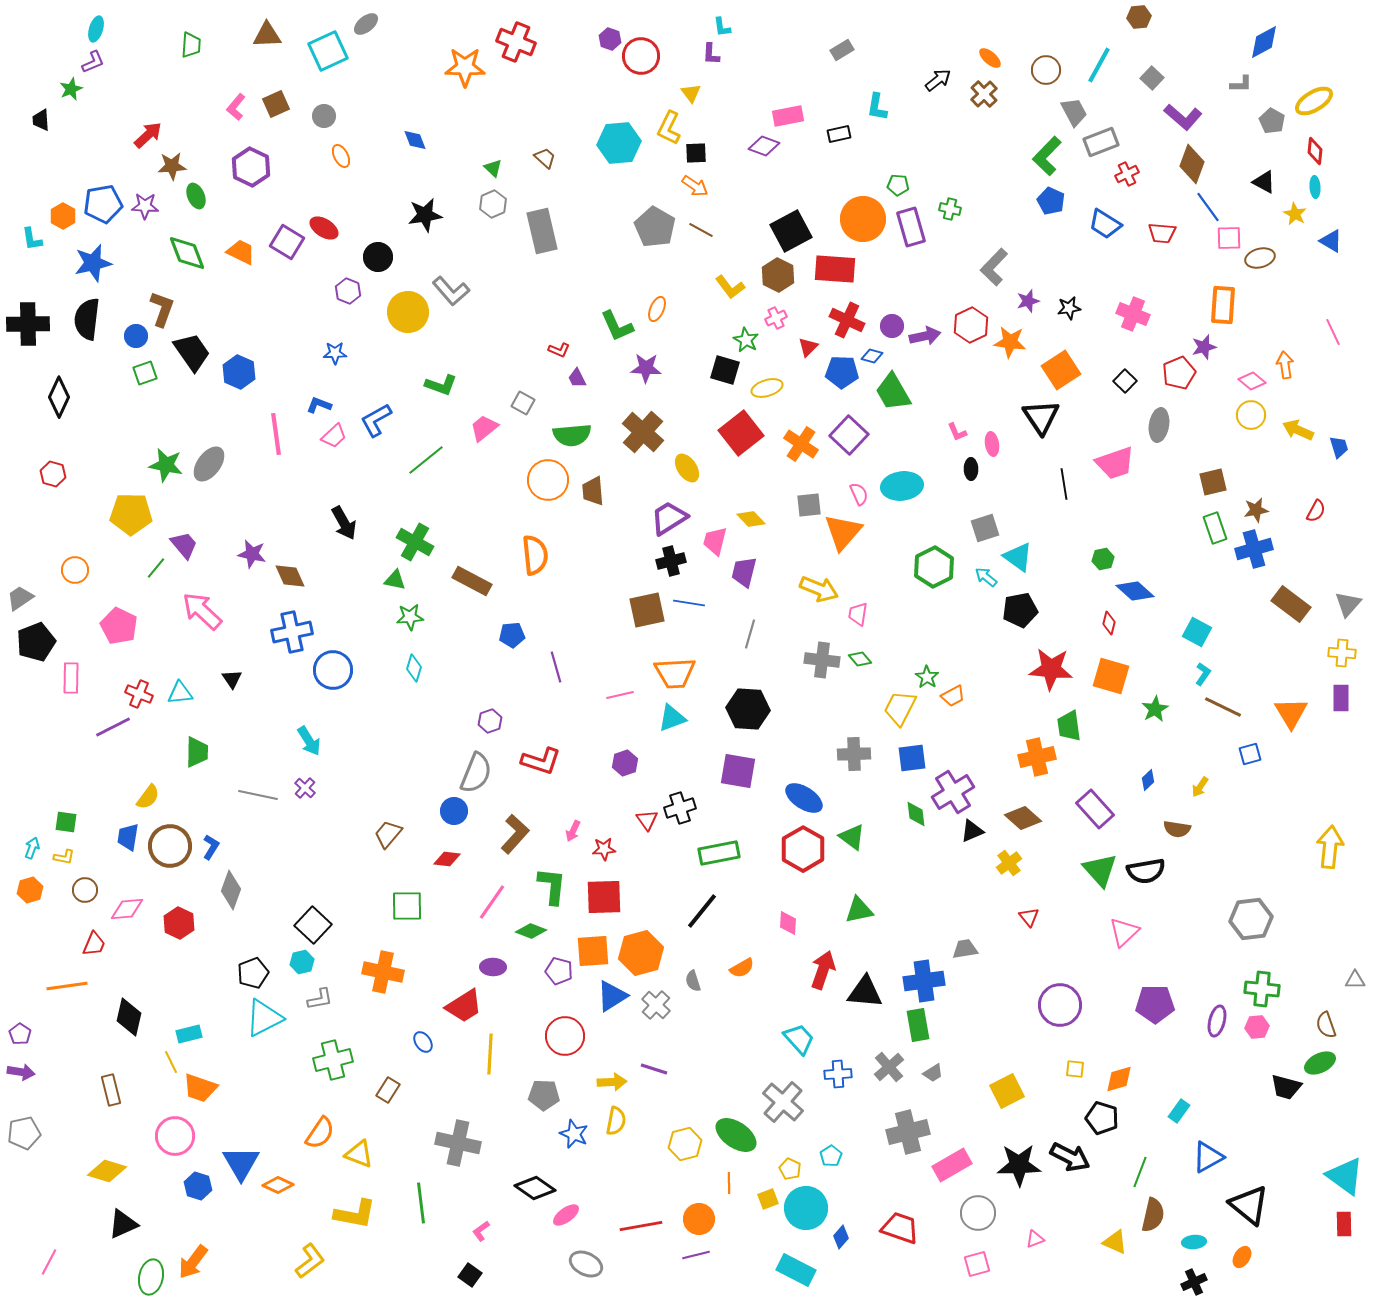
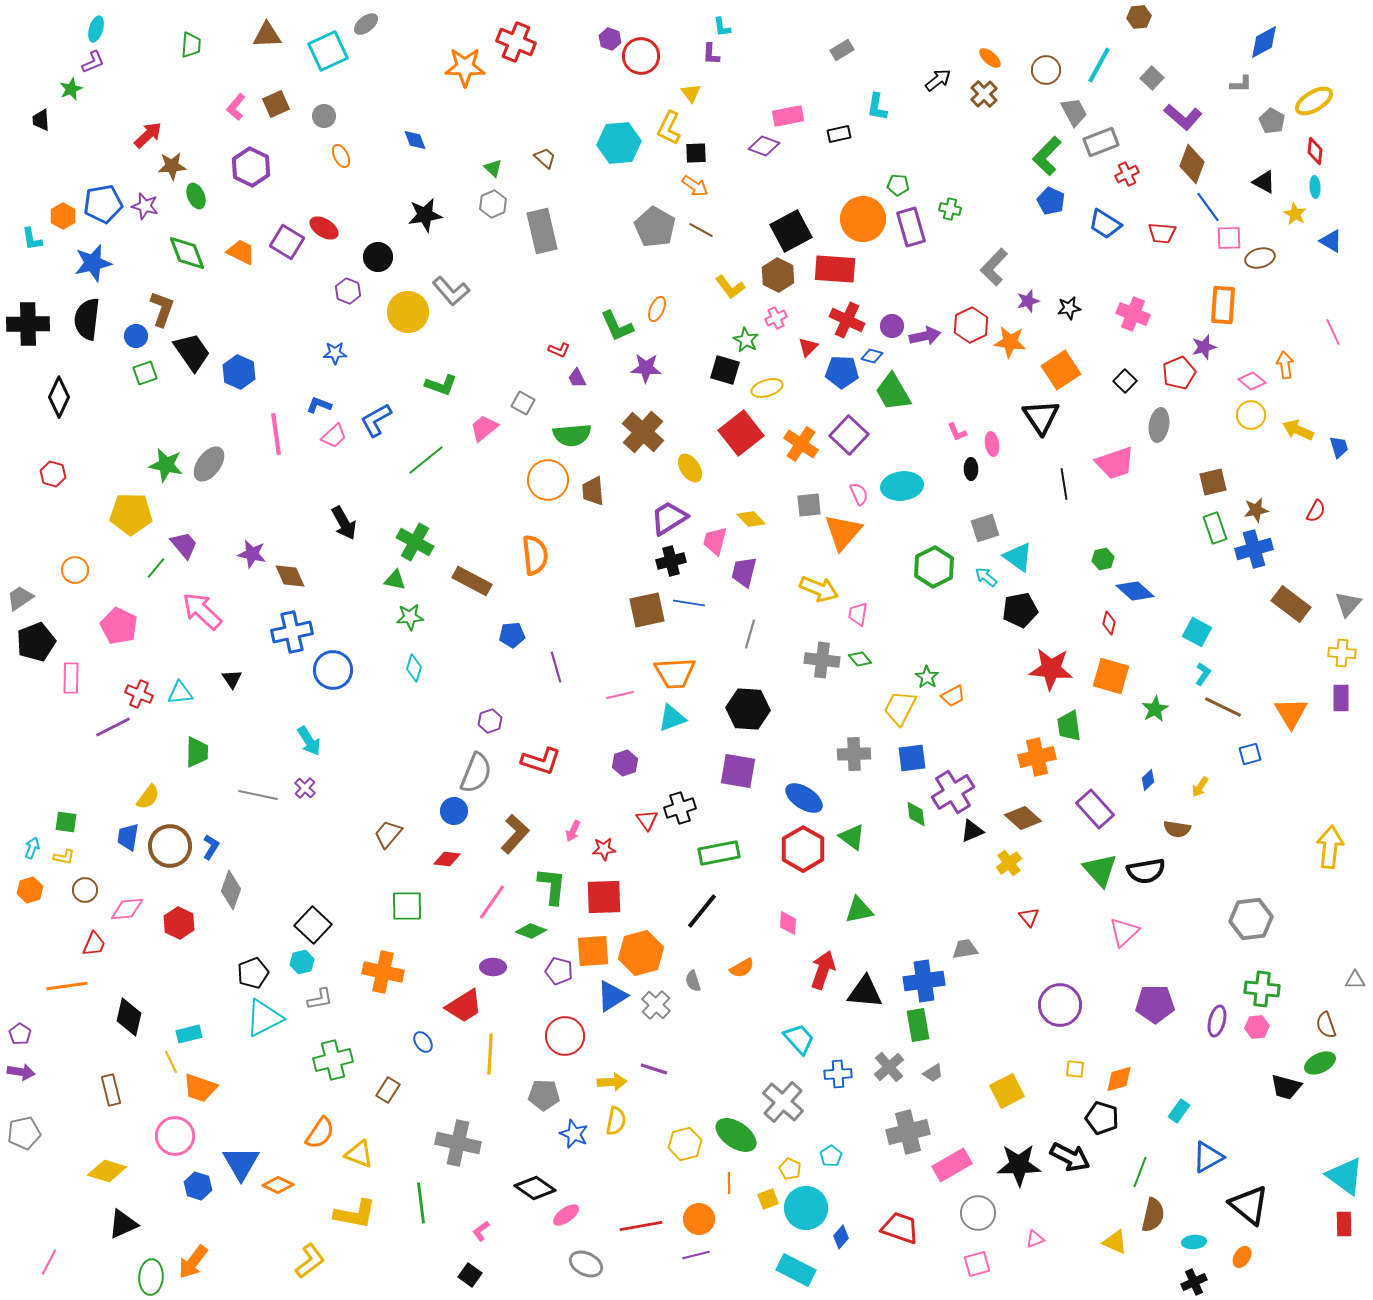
purple star at (145, 206): rotated 12 degrees clockwise
yellow ellipse at (687, 468): moved 3 px right
green ellipse at (151, 1277): rotated 8 degrees counterclockwise
